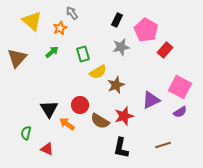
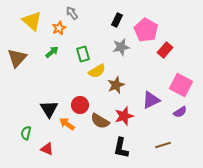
orange star: moved 1 px left
yellow semicircle: moved 1 px left, 1 px up
pink square: moved 1 px right, 2 px up
